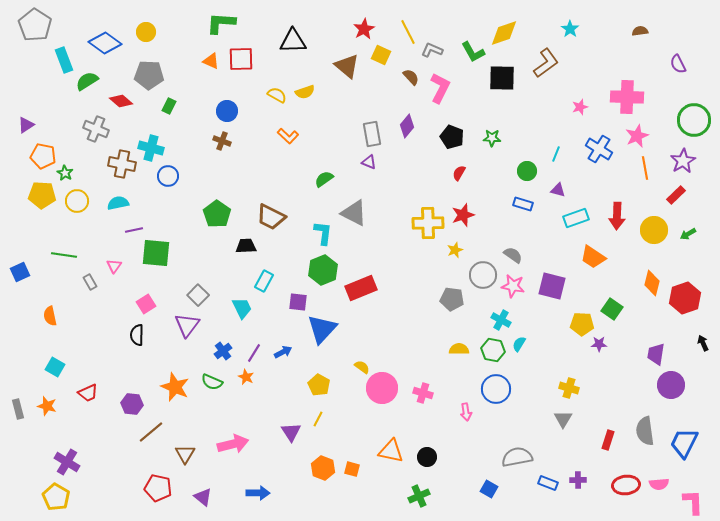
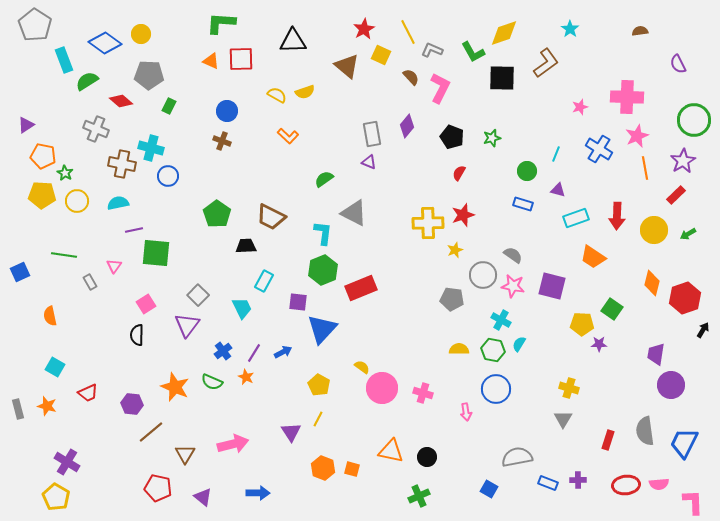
yellow circle at (146, 32): moved 5 px left, 2 px down
green star at (492, 138): rotated 18 degrees counterclockwise
black arrow at (703, 343): moved 13 px up; rotated 56 degrees clockwise
